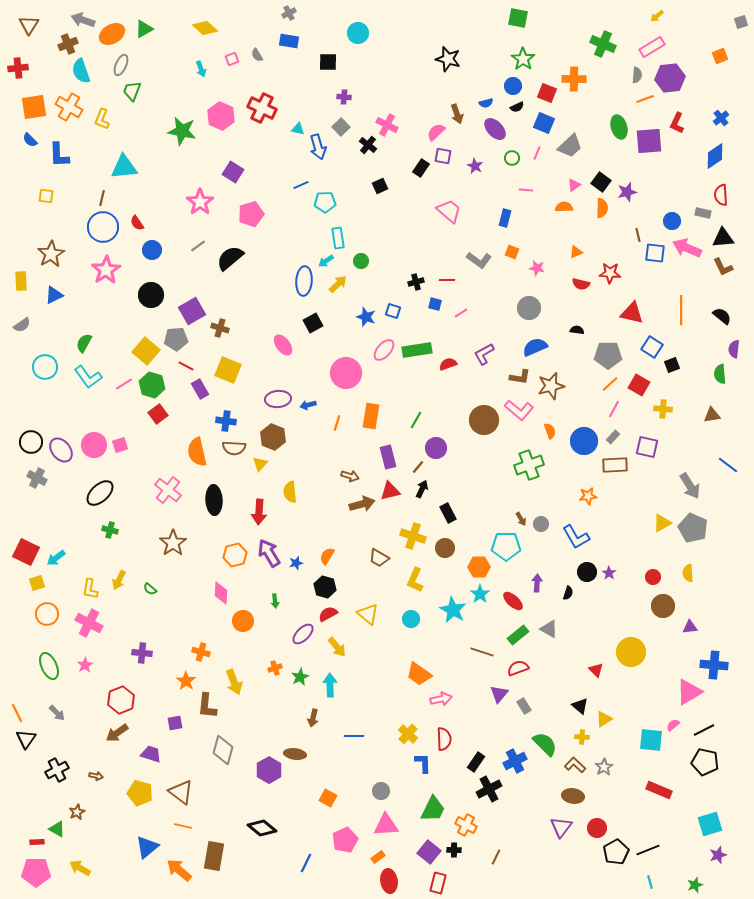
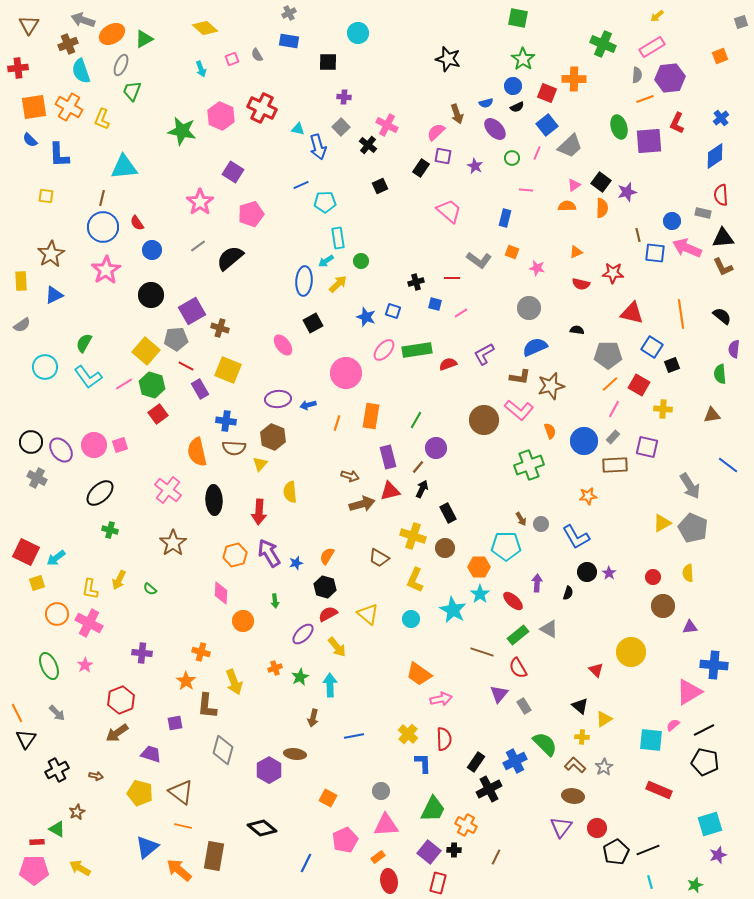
green triangle at (144, 29): moved 10 px down
blue square at (544, 123): moved 3 px right, 2 px down; rotated 30 degrees clockwise
orange semicircle at (564, 207): moved 3 px right, 1 px up
red star at (610, 273): moved 3 px right
red line at (447, 280): moved 5 px right, 2 px up
orange line at (681, 310): moved 4 px down; rotated 8 degrees counterclockwise
orange circle at (47, 614): moved 10 px right
red semicircle at (518, 668): rotated 100 degrees counterclockwise
blue line at (354, 736): rotated 12 degrees counterclockwise
pink pentagon at (36, 872): moved 2 px left, 2 px up
